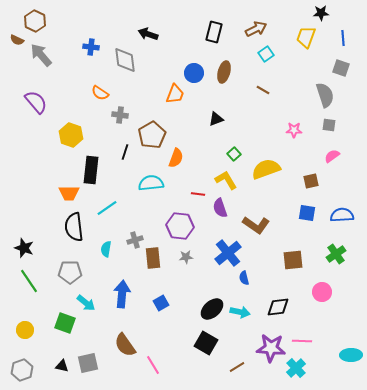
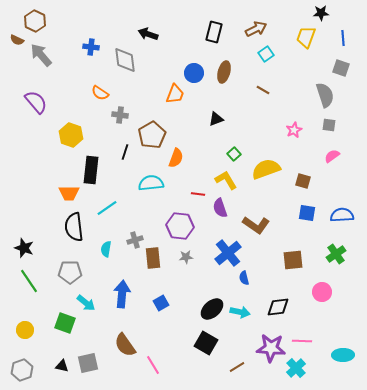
pink star at (294, 130): rotated 28 degrees counterclockwise
brown square at (311, 181): moved 8 px left; rotated 28 degrees clockwise
cyan ellipse at (351, 355): moved 8 px left
